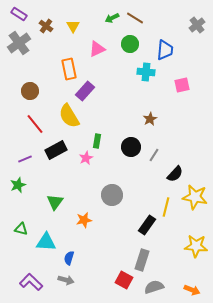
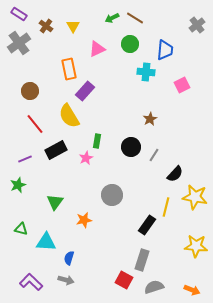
pink square at (182, 85): rotated 14 degrees counterclockwise
